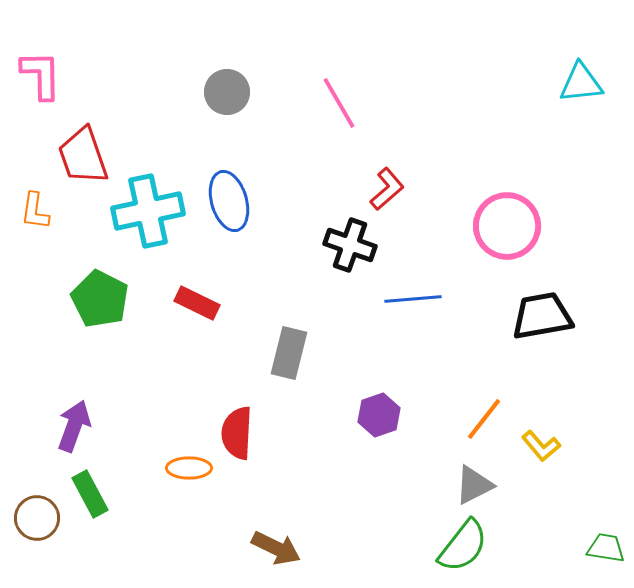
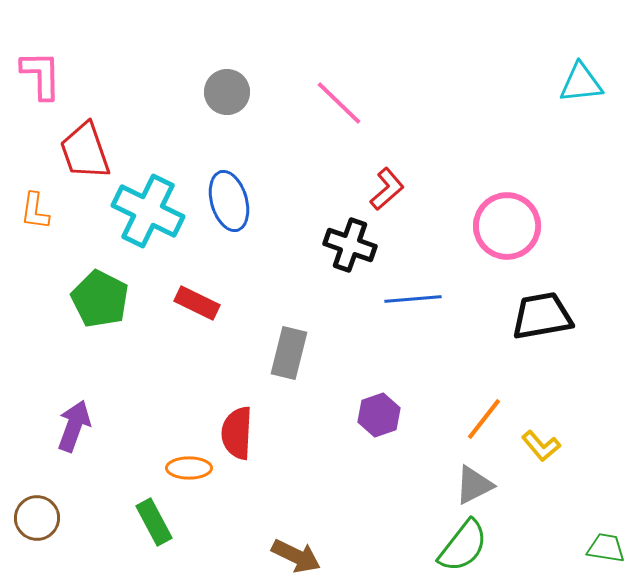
pink line: rotated 16 degrees counterclockwise
red trapezoid: moved 2 px right, 5 px up
cyan cross: rotated 38 degrees clockwise
green rectangle: moved 64 px right, 28 px down
brown arrow: moved 20 px right, 8 px down
